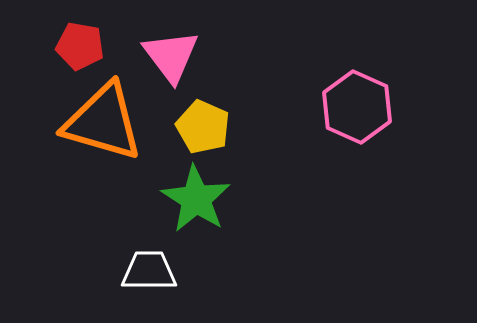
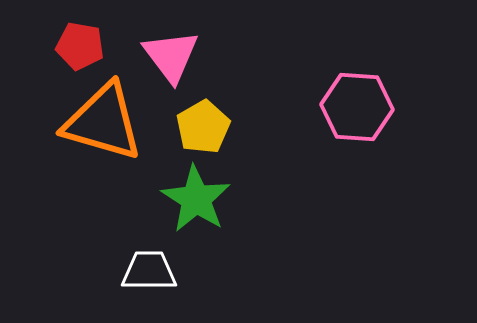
pink hexagon: rotated 20 degrees counterclockwise
yellow pentagon: rotated 18 degrees clockwise
